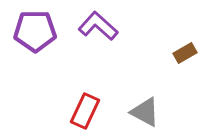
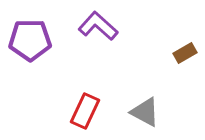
purple pentagon: moved 5 px left, 9 px down
